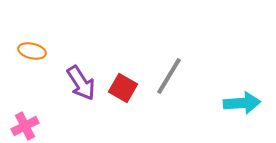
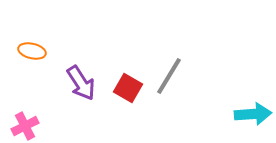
red square: moved 5 px right
cyan arrow: moved 11 px right, 11 px down
